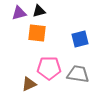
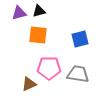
orange square: moved 1 px right, 2 px down
